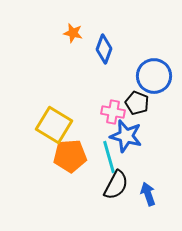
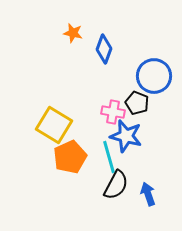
orange pentagon: moved 1 px down; rotated 20 degrees counterclockwise
